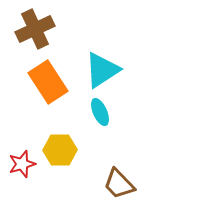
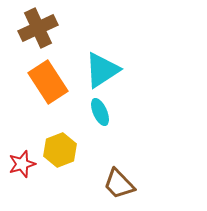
brown cross: moved 3 px right, 1 px up
yellow hexagon: rotated 20 degrees counterclockwise
